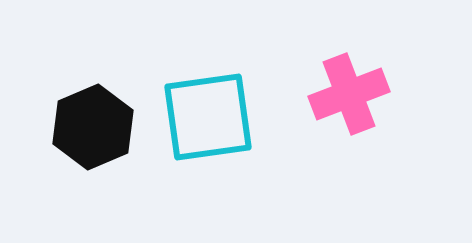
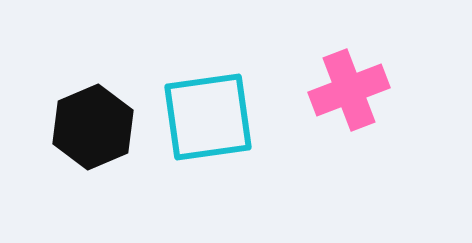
pink cross: moved 4 px up
